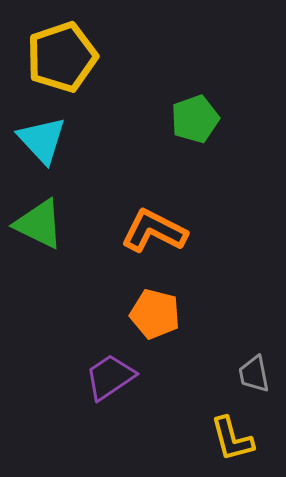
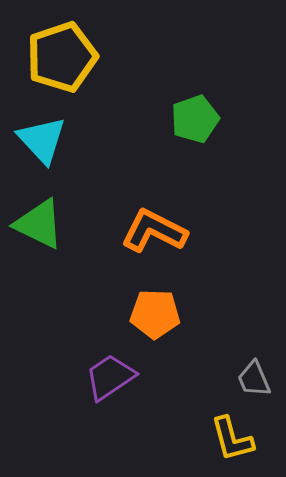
orange pentagon: rotated 12 degrees counterclockwise
gray trapezoid: moved 5 px down; rotated 12 degrees counterclockwise
